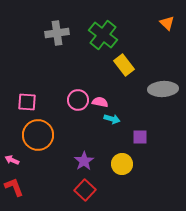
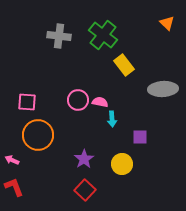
gray cross: moved 2 px right, 3 px down; rotated 15 degrees clockwise
cyan arrow: rotated 70 degrees clockwise
purple star: moved 2 px up
